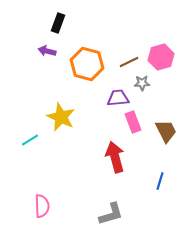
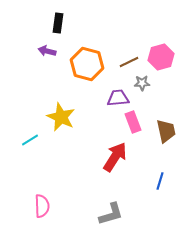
black rectangle: rotated 12 degrees counterclockwise
brown trapezoid: rotated 15 degrees clockwise
red arrow: rotated 48 degrees clockwise
